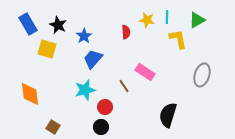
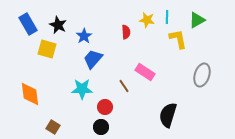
cyan star: moved 3 px left, 1 px up; rotated 15 degrees clockwise
